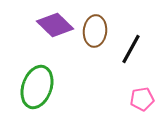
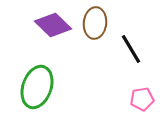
purple diamond: moved 2 px left
brown ellipse: moved 8 px up
black line: rotated 60 degrees counterclockwise
